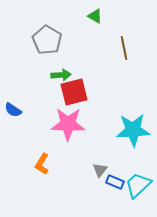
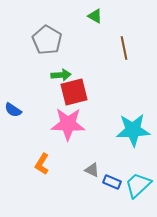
gray triangle: moved 8 px left; rotated 42 degrees counterclockwise
blue rectangle: moved 3 px left
